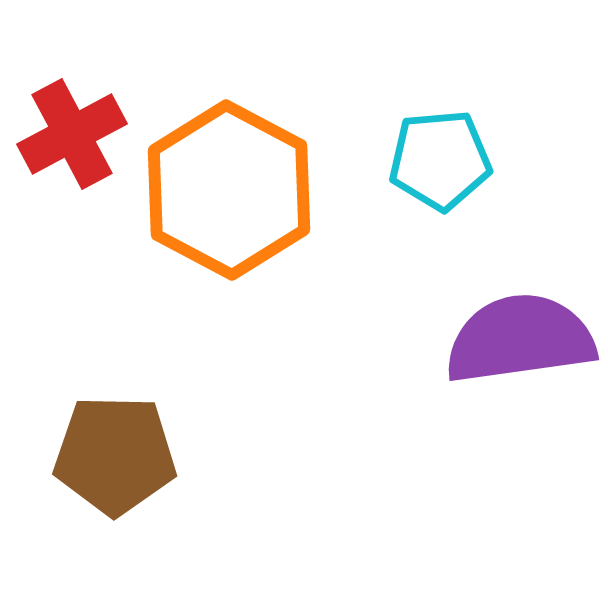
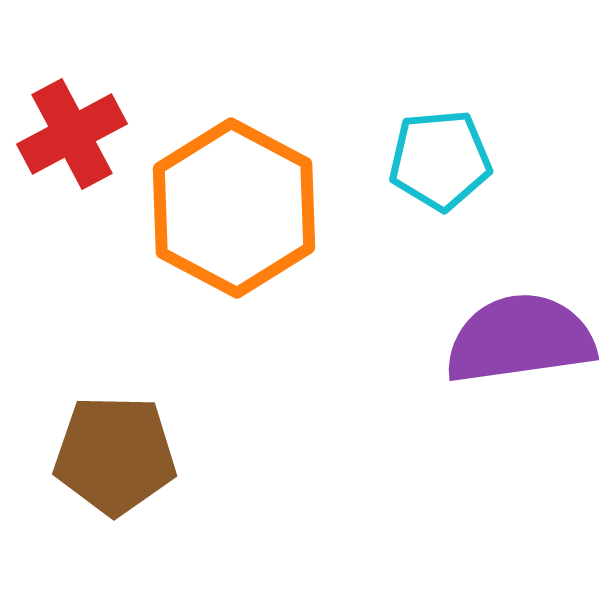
orange hexagon: moved 5 px right, 18 px down
